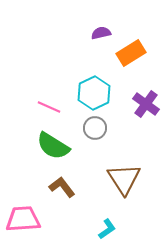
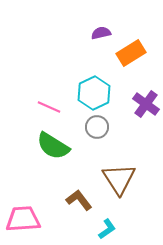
gray circle: moved 2 px right, 1 px up
brown triangle: moved 5 px left
brown L-shape: moved 17 px right, 13 px down
